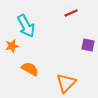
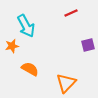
purple square: rotated 24 degrees counterclockwise
